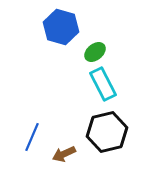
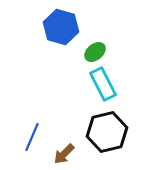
brown arrow: rotated 20 degrees counterclockwise
